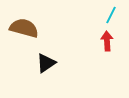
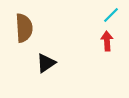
cyan line: rotated 18 degrees clockwise
brown semicircle: rotated 72 degrees clockwise
